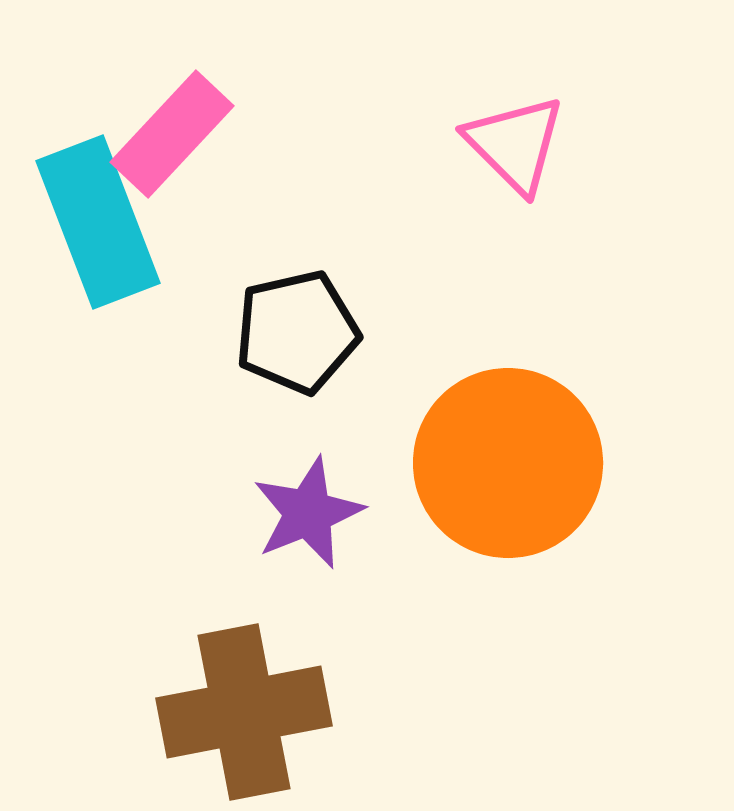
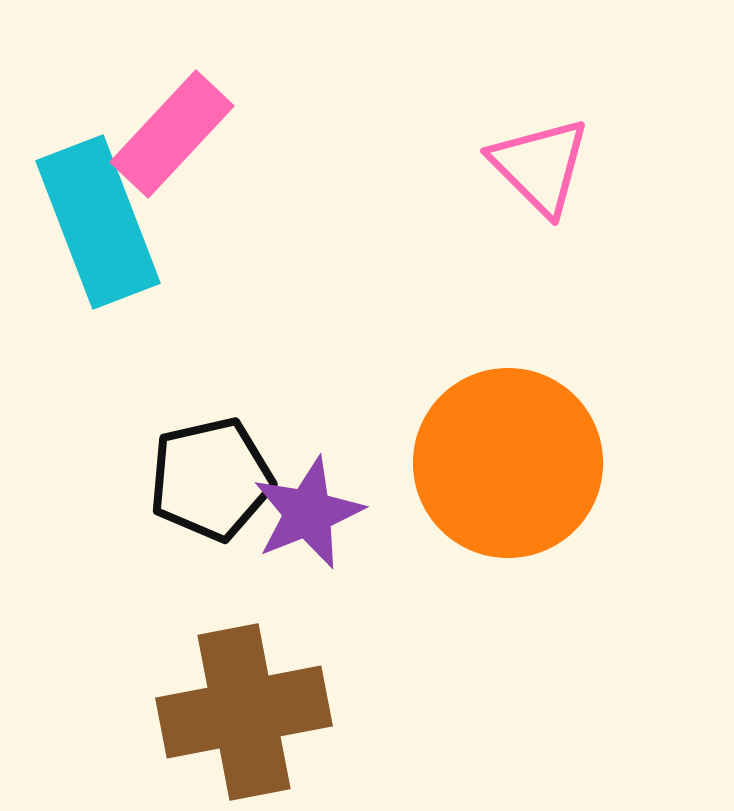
pink triangle: moved 25 px right, 22 px down
black pentagon: moved 86 px left, 147 px down
